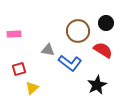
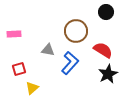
black circle: moved 11 px up
brown circle: moved 2 px left
blue L-shape: rotated 85 degrees counterclockwise
black star: moved 11 px right, 11 px up
